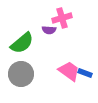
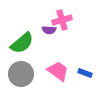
pink cross: moved 2 px down
pink trapezoid: moved 11 px left
